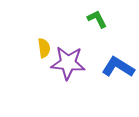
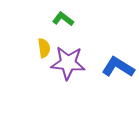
green L-shape: moved 34 px left; rotated 25 degrees counterclockwise
